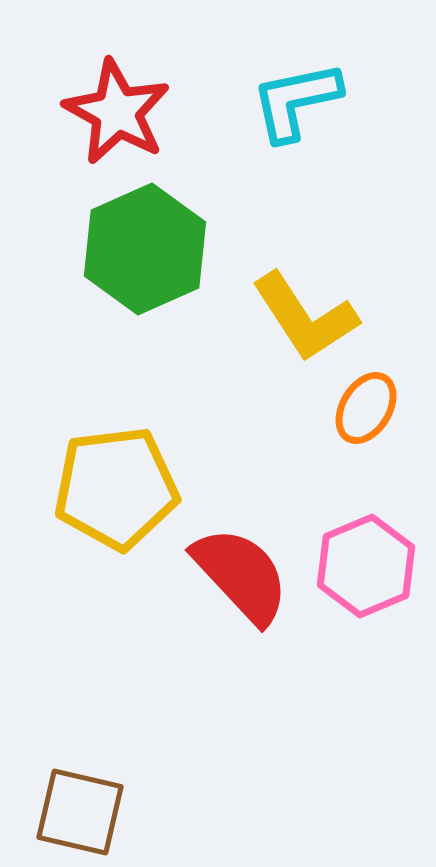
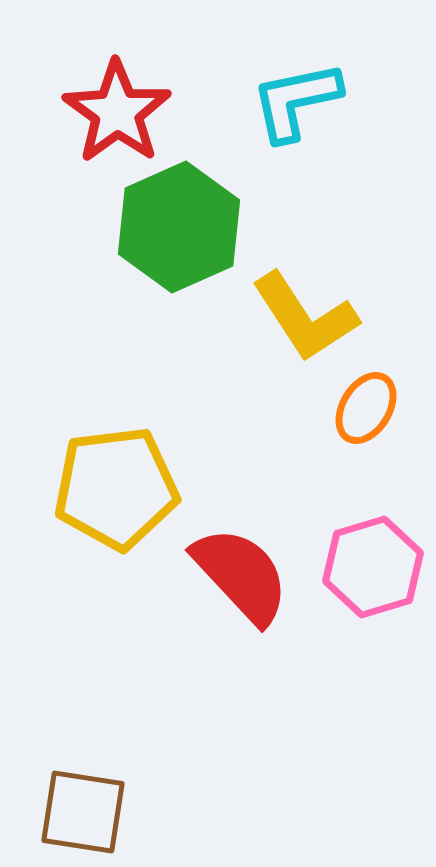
red star: rotated 7 degrees clockwise
green hexagon: moved 34 px right, 22 px up
pink hexagon: moved 7 px right, 1 px down; rotated 6 degrees clockwise
brown square: moved 3 px right; rotated 4 degrees counterclockwise
